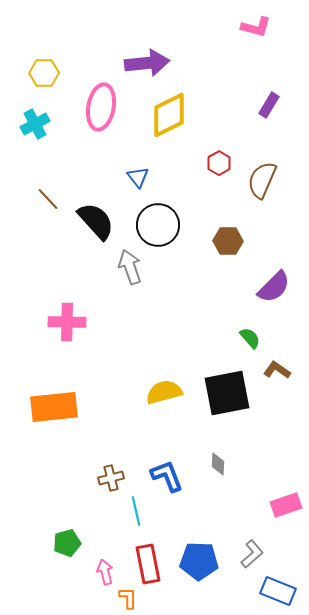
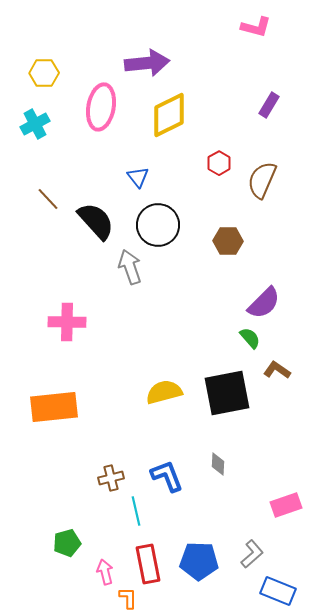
purple semicircle: moved 10 px left, 16 px down
